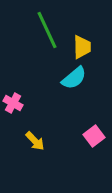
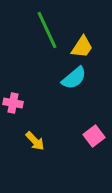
yellow trapezoid: rotated 35 degrees clockwise
pink cross: rotated 18 degrees counterclockwise
